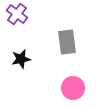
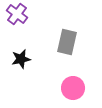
gray rectangle: rotated 20 degrees clockwise
